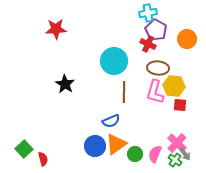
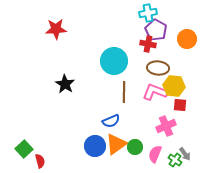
red cross: rotated 14 degrees counterclockwise
pink L-shape: rotated 95 degrees clockwise
pink cross: moved 11 px left, 17 px up; rotated 24 degrees clockwise
green circle: moved 7 px up
red semicircle: moved 3 px left, 2 px down
